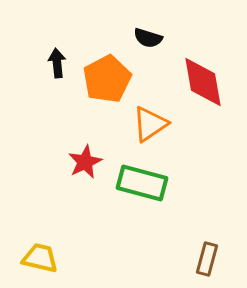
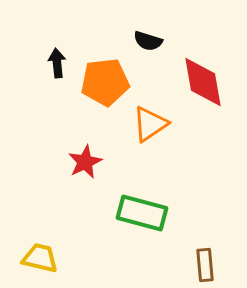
black semicircle: moved 3 px down
orange pentagon: moved 2 px left, 3 px down; rotated 21 degrees clockwise
green rectangle: moved 30 px down
brown rectangle: moved 2 px left, 6 px down; rotated 20 degrees counterclockwise
